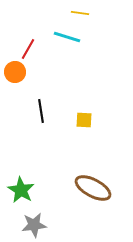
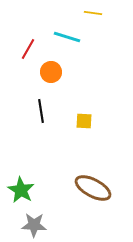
yellow line: moved 13 px right
orange circle: moved 36 px right
yellow square: moved 1 px down
gray star: rotated 10 degrees clockwise
